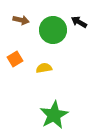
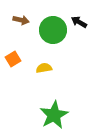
orange square: moved 2 px left
